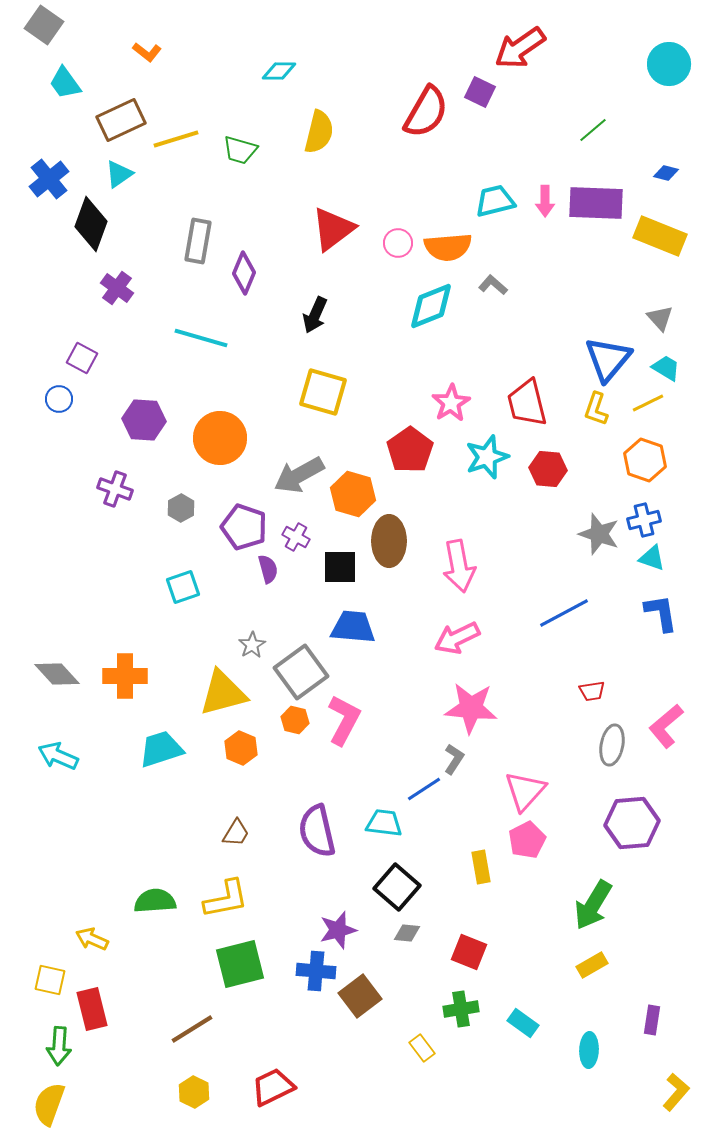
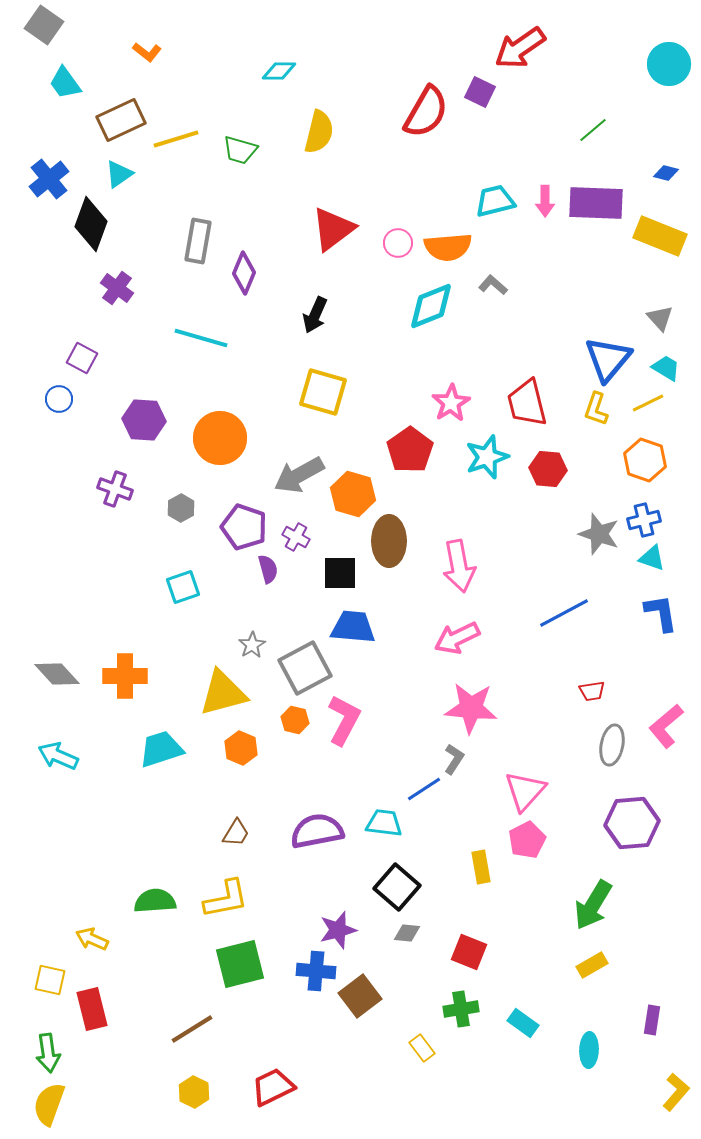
black square at (340, 567): moved 6 px down
gray square at (301, 672): moved 4 px right, 4 px up; rotated 8 degrees clockwise
purple semicircle at (317, 831): rotated 92 degrees clockwise
green arrow at (59, 1046): moved 11 px left, 7 px down; rotated 12 degrees counterclockwise
